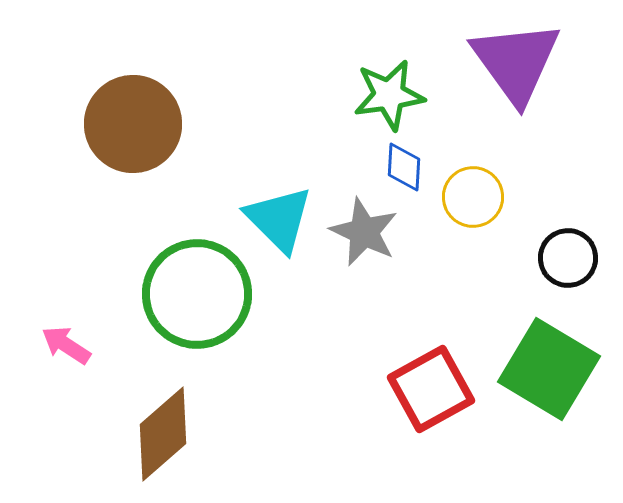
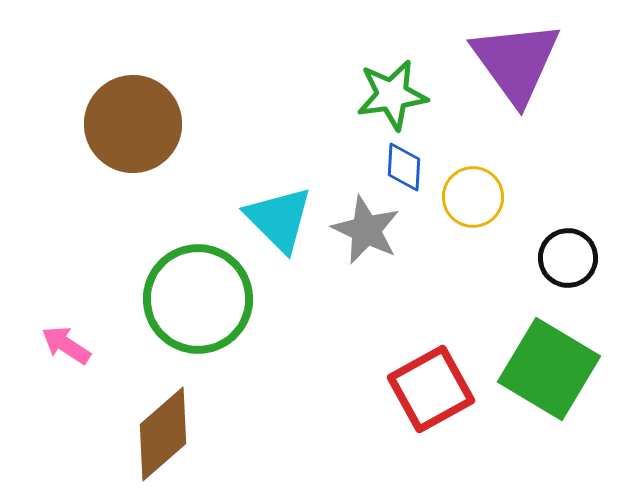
green star: moved 3 px right
gray star: moved 2 px right, 2 px up
green circle: moved 1 px right, 5 px down
